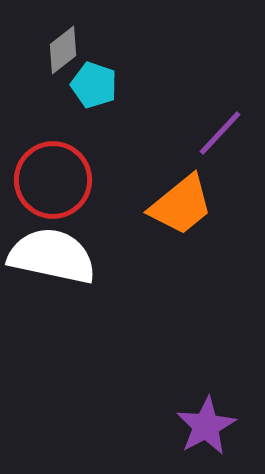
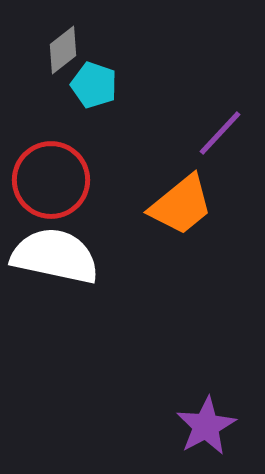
red circle: moved 2 px left
white semicircle: moved 3 px right
